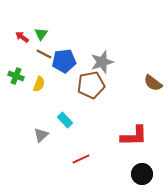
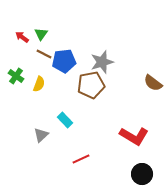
green cross: rotated 14 degrees clockwise
red L-shape: rotated 32 degrees clockwise
